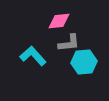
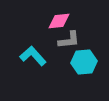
gray L-shape: moved 3 px up
